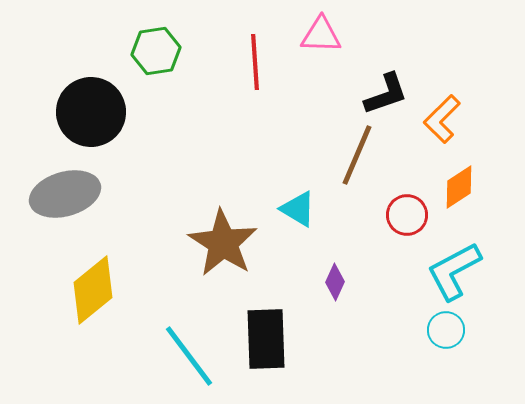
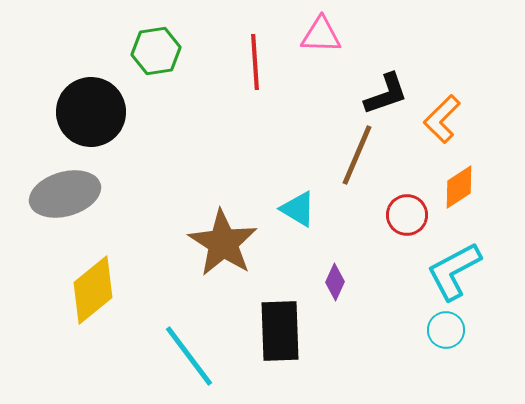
black rectangle: moved 14 px right, 8 px up
